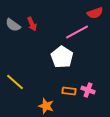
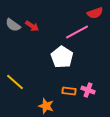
red arrow: moved 2 px down; rotated 32 degrees counterclockwise
